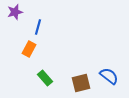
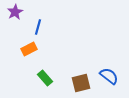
purple star: rotated 14 degrees counterclockwise
orange rectangle: rotated 35 degrees clockwise
